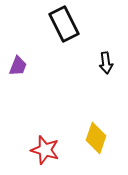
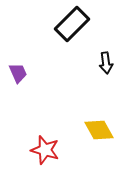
black rectangle: moved 8 px right; rotated 72 degrees clockwise
purple trapezoid: moved 7 px down; rotated 45 degrees counterclockwise
yellow diamond: moved 3 px right, 8 px up; rotated 48 degrees counterclockwise
